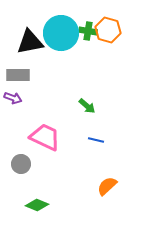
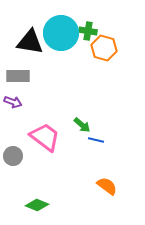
orange hexagon: moved 4 px left, 18 px down
black triangle: rotated 20 degrees clockwise
gray rectangle: moved 1 px down
purple arrow: moved 4 px down
green arrow: moved 5 px left, 19 px down
pink trapezoid: rotated 12 degrees clockwise
gray circle: moved 8 px left, 8 px up
orange semicircle: rotated 80 degrees clockwise
